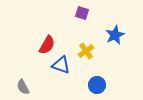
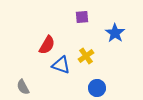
purple square: moved 4 px down; rotated 24 degrees counterclockwise
blue star: moved 2 px up; rotated 12 degrees counterclockwise
yellow cross: moved 5 px down
blue circle: moved 3 px down
